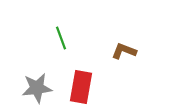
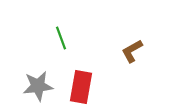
brown L-shape: moved 8 px right; rotated 50 degrees counterclockwise
gray star: moved 1 px right, 2 px up
